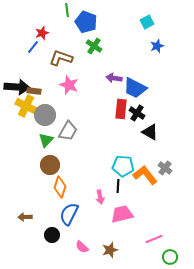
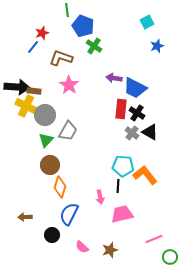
blue pentagon: moved 3 px left, 4 px down
pink star: rotated 12 degrees clockwise
gray cross: moved 33 px left, 35 px up
